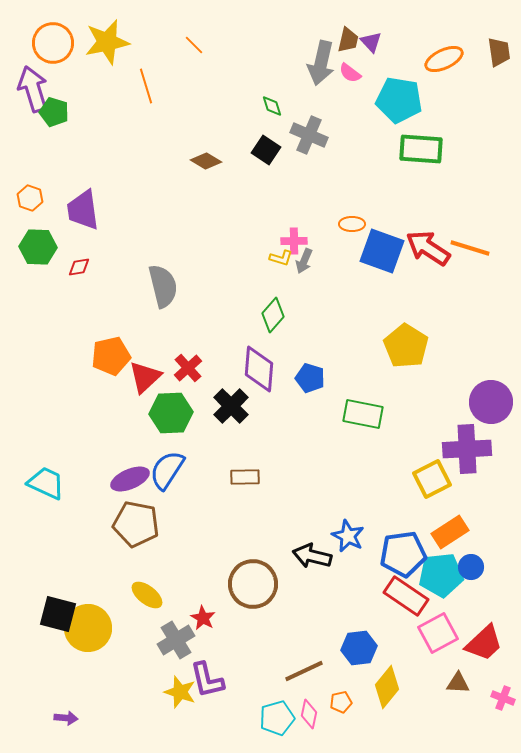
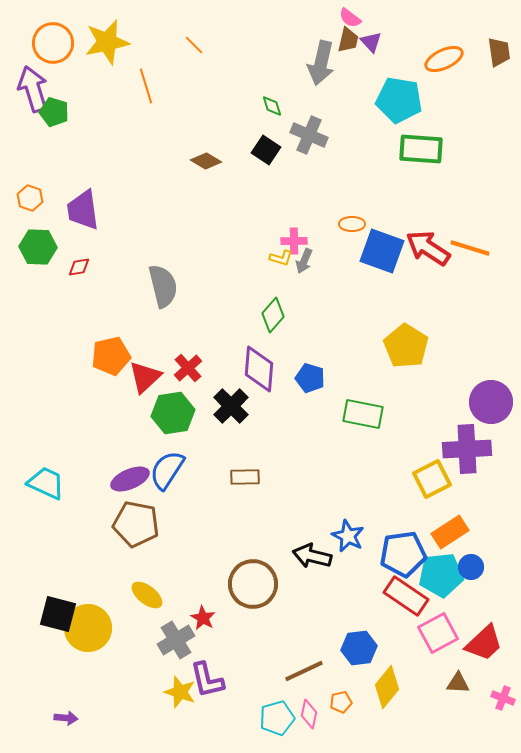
pink semicircle at (350, 73): moved 55 px up
green hexagon at (171, 413): moved 2 px right; rotated 6 degrees counterclockwise
